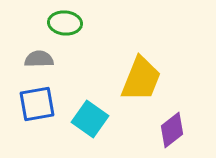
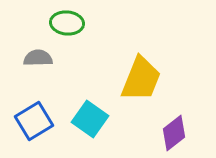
green ellipse: moved 2 px right
gray semicircle: moved 1 px left, 1 px up
blue square: moved 3 px left, 17 px down; rotated 21 degrees counterclockwise
purple diamond: moved 2 px right, 3 px down
